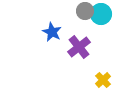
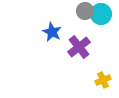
yellow cross: rotated 21 degrees clockwise
